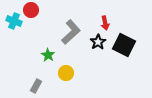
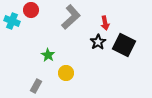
cyan cross: moved 2 px left
gray L-shape: moved 15 px up
